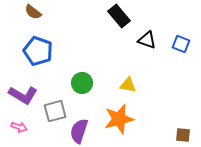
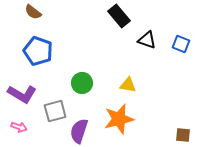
purple L-shape: moved 1 px left, 1 px up
